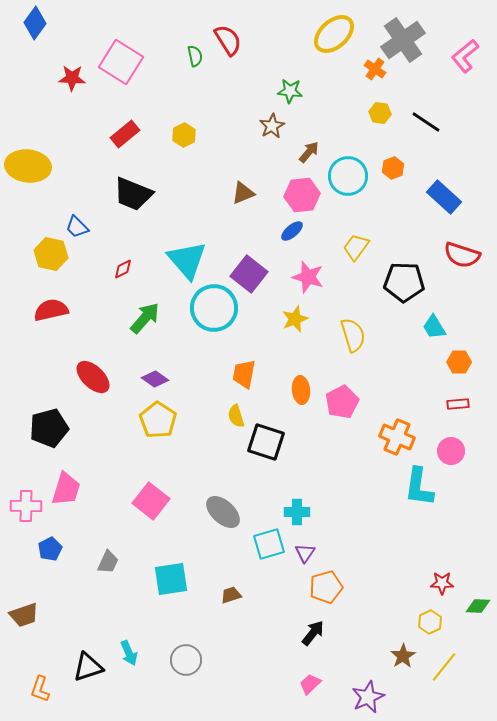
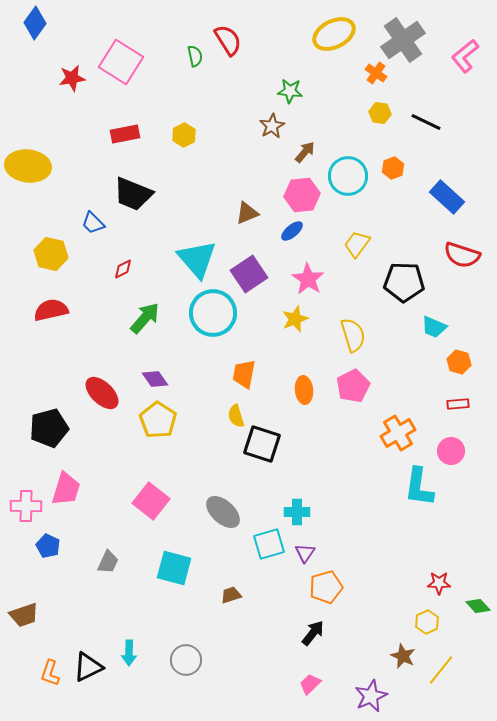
yellow ellipse at (334, 34): rotated 15 degrees clockwise
orange cross at (375, 69): moved 1 px right, 4 px down
red star at (72, 78): rotated 12 degrees counterclockwise
black line at (426, 122): rotated 8 degrees counterclockwise
red rectangle at (125, 134): rotated 28 degrees clockwise
brown arrow at (309, 152): moved 4 px left
brown triangle at (243, 193): moved 4 px right, 20 px down
blue rectangle at (444, 197): moved 3 px right
blue trapezoid at (77, 227): moved 16 px right, 4 px up
yellow trapezoid at (356, 247): moved 1 px right, 3 px up
cyan triangle at (187, 260): moved 10 px right, 1 px up
purple square at (249, 274): rotated 18 degrees clockwise
pink star at (308, 277): moved 2 px down; rotated 16 degrees clockwise
cyan circle at (214, 308): moved 1 px left, 5 px down
cyan trapezoid at (434, 327): rotated 36 degrees counterclockwise
orange hexagon at (459, 362): rotated 15 degrees clockwise
red ellipse at (93, 377): moved 9 px right, 16 px down
purple diamond at (155, 379): rotated 20 degrees clockwise
orange ellipse at (301, 390): moved 3 px right
pink pentagon at (342, 402): moved 11 px right, 16 px up
orange cross at (397, 437): moved 1 px right, 4 px up; rotated 36 degrees clockwise
black square at (266, 442): moved 4 px left, 2 px down
blue pentagon at (50, 549): moved 2 px left, 3 px up; rotated 20 degrees counterclockwise
cyan square at (171, 579): moved 3 px right, 11 px up; rotated 24 degrees clockwise
red star at (442, 583): moved 3 px left
green diamond at (478, 606): rotated 45 degrees clockwise
yellow hexagon at (430, 622): moved 3 px left
cyan arrow at (129, 653): rotated 25 degrees clockwise
brown star at (403, 656): rotated 15 degrees counterclockwise
black triangle at (88, 667): rotated 8 degrees counterclockwise
yellow line at (444, 667): moved 3 px left, 3 px down
orange L-shape at (40, 689): moved 10 px right, 16 px up
purple star at (368, 697): moved 3 px right, 1 px up
